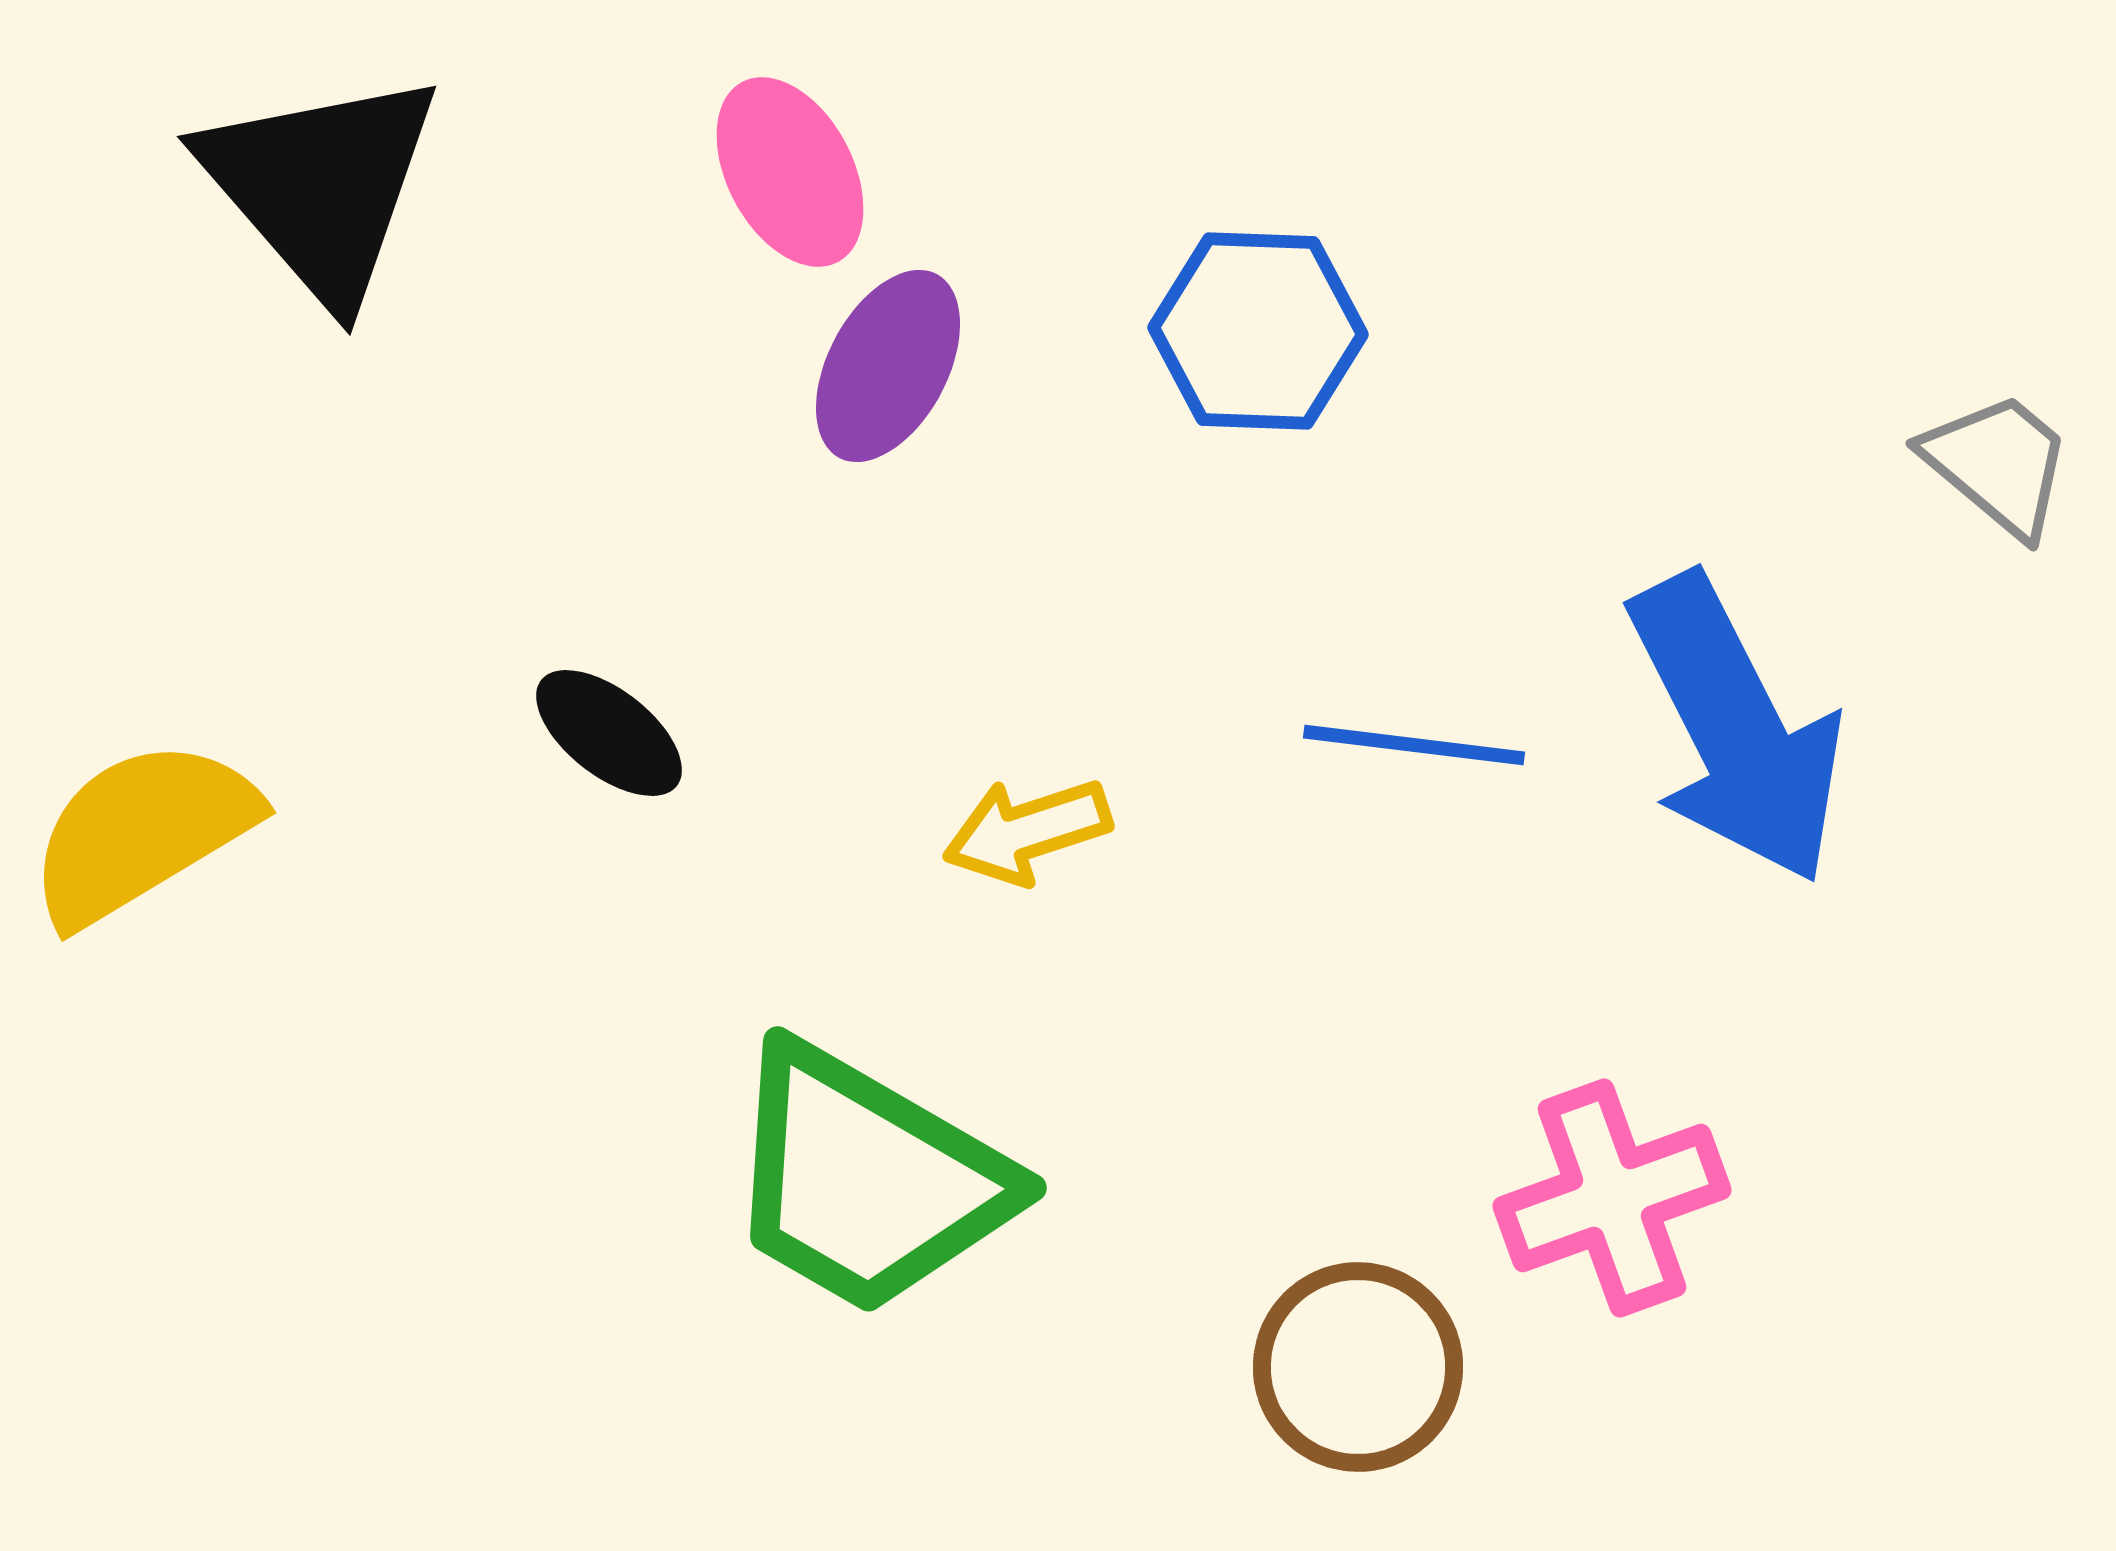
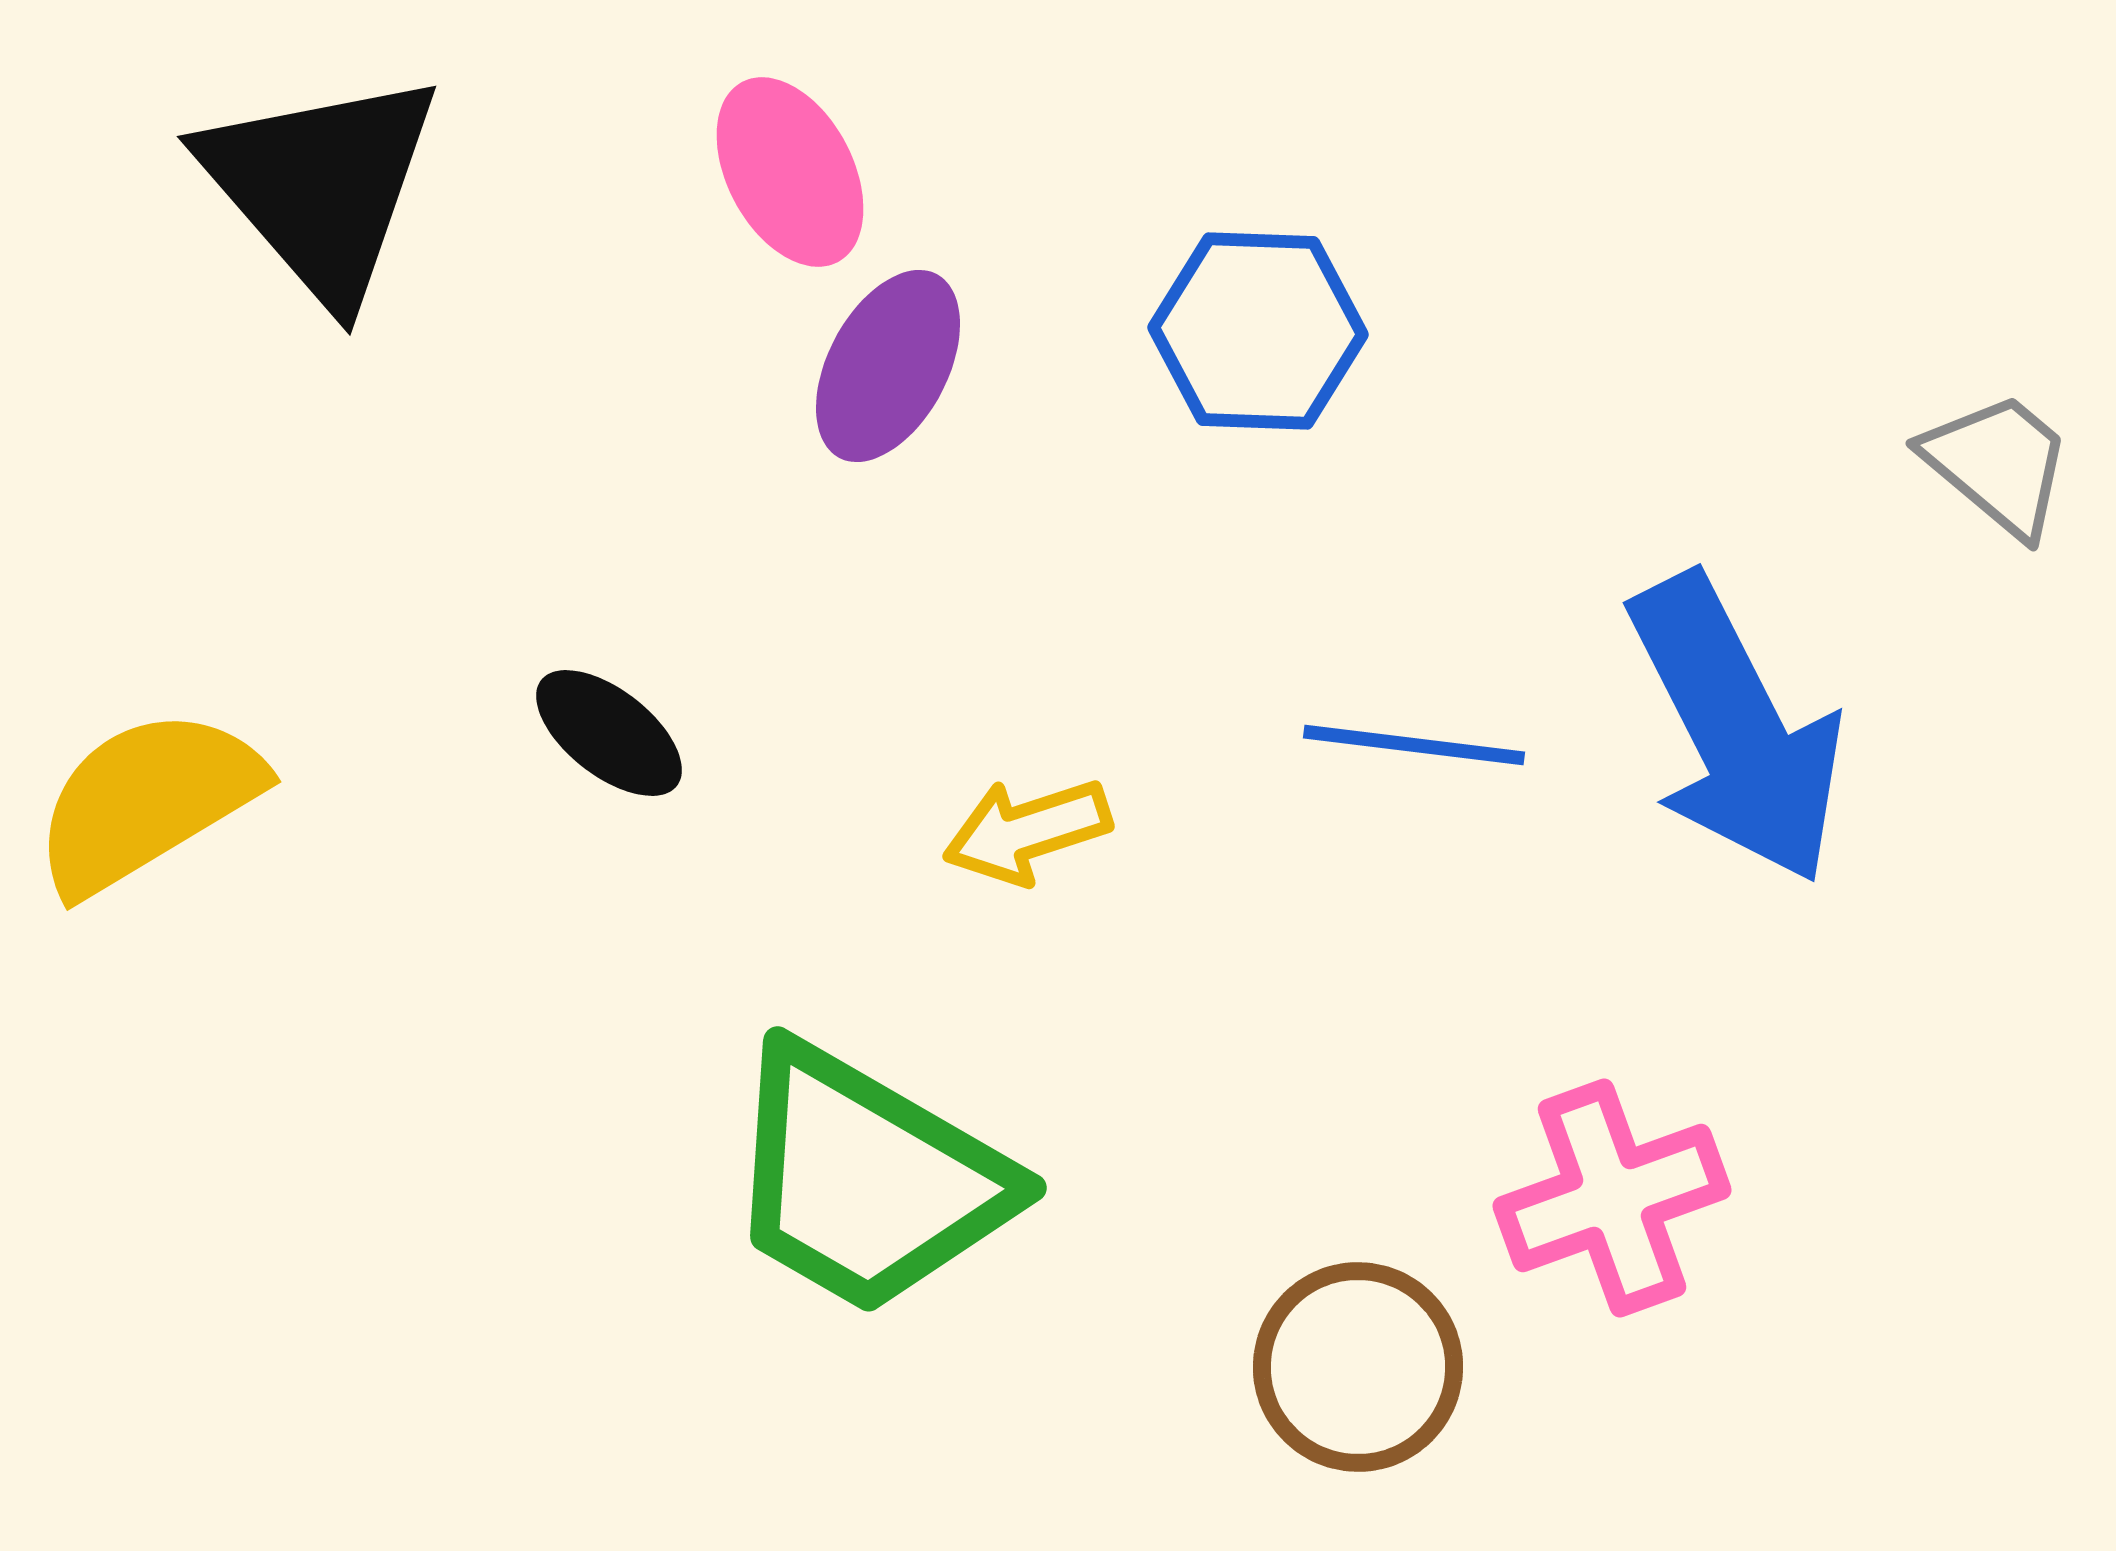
yellow semicircle: moved 5 px right, 31 px up
